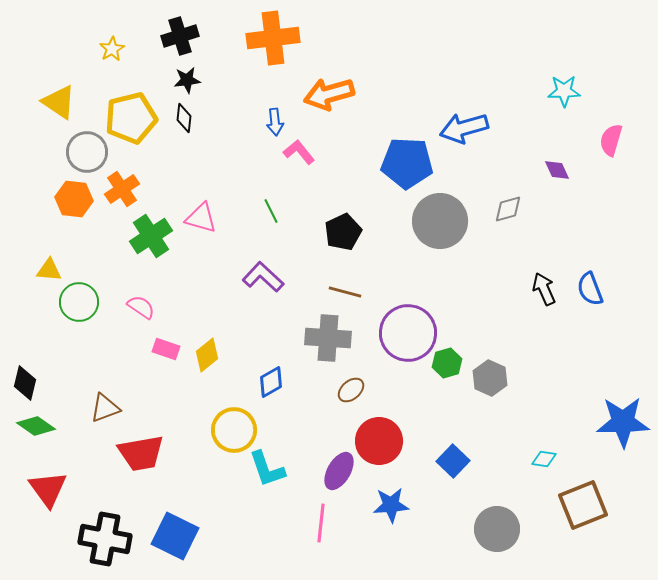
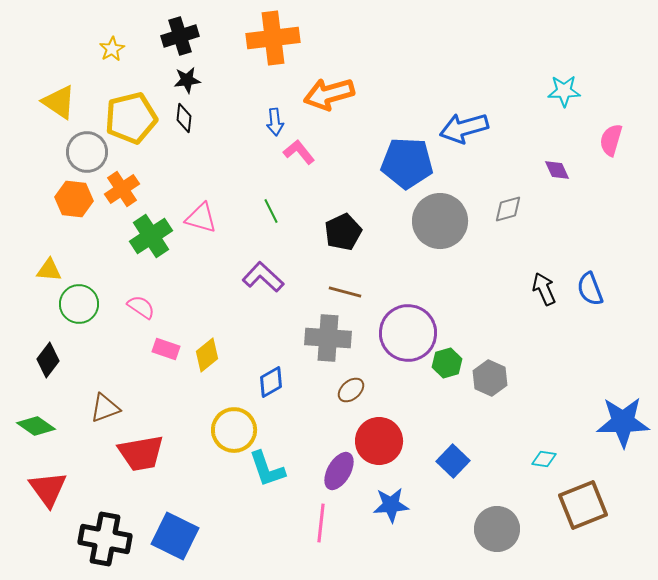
green circle at (79, 302): moved 2 px down
black diamond at (25, 383): moved 23 px right, 23 px up; rotated 24 degrees clockwise
